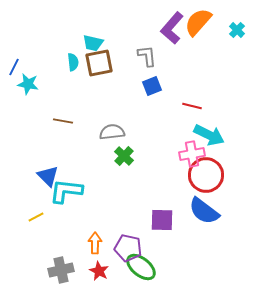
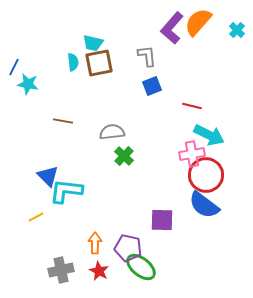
blue semicircle: moved 6 px up
